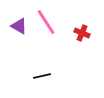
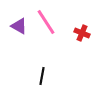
black line: rotated 66 degrees counterclockwise
